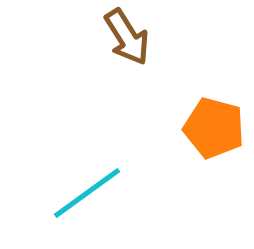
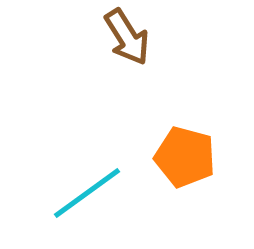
orange pentagon: moved 29 px left, 29 px down
